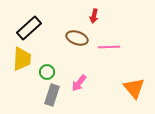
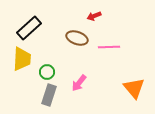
red arrow: rotated 56 degrees clockwise
gray rectangle: moved 3 px left
